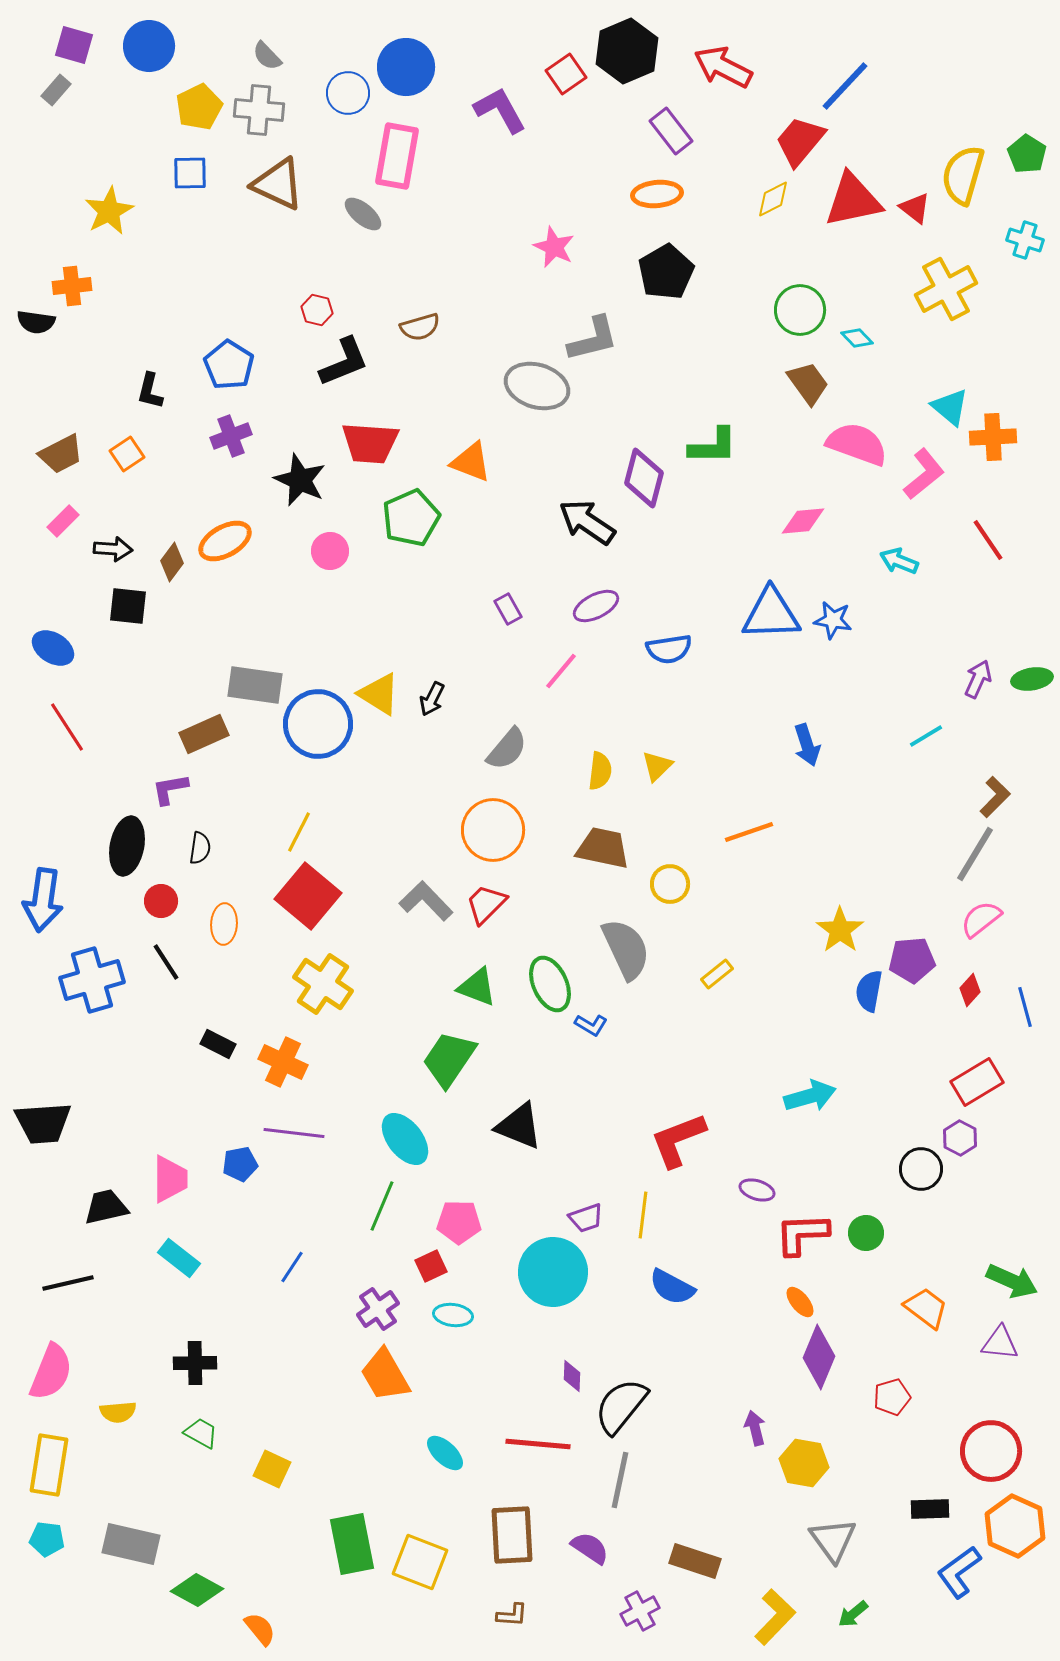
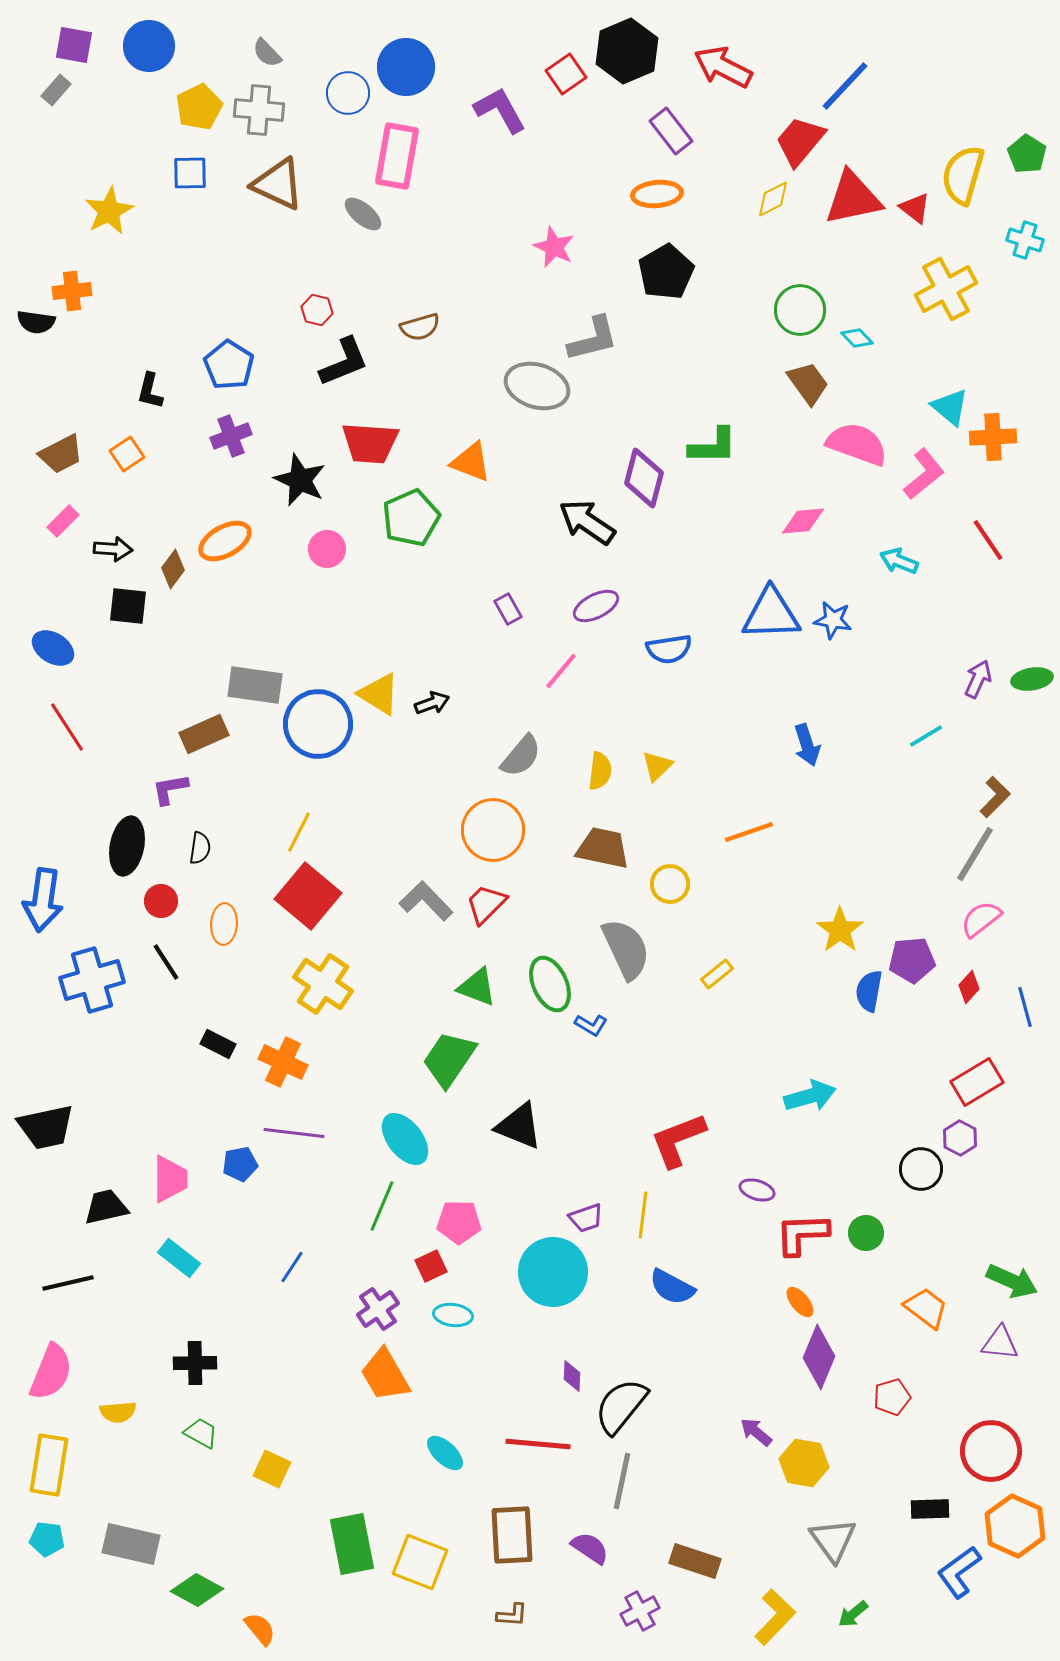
purple square at (74, 45): rotated 6 degrees counterclockwise
gray semicircle at (267, 56): moved 3 px up
red triangle at (853, 200): moved 2 px up
orange cross at (72, 286): moved 5 px down
pink circle at (330, 551): moved 3 px left, 2 px up
brown diamond at (172, 562): moved 1 px right, 7 px down
black arrow at (432, 699): moved 4 px down; rotated 136 degrees counterclockwise
gray semicircle at (507, 749): moved 14 px right, 7 px down
red diamond at (970, 990): moved 1 px left, 3 px up
black trapezoid at (43, 1123): moved 3 px right, 4 px down; rotated 8 degrees counterclockwise
purple arrow at (755, 1428): moved 1 px right, 4 px down; rotated 36 degrees counterclockwise
gray line at (620, 1480): moved 2 px right, 1 px down
